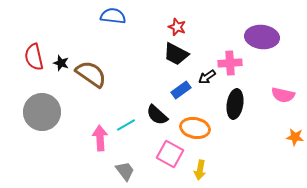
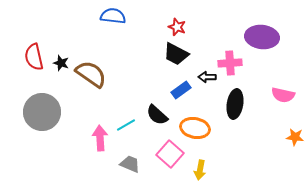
black arrow: rotated 36 degrees clockwise
pink square: rotated 12 degrees clockwise
gray trapezoid: moved 5 px right, 7 px up; rotated 30 degrees counterclockwise
